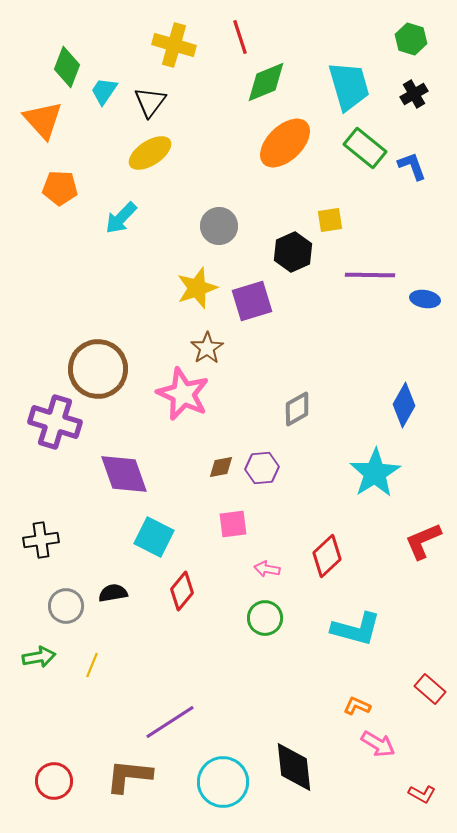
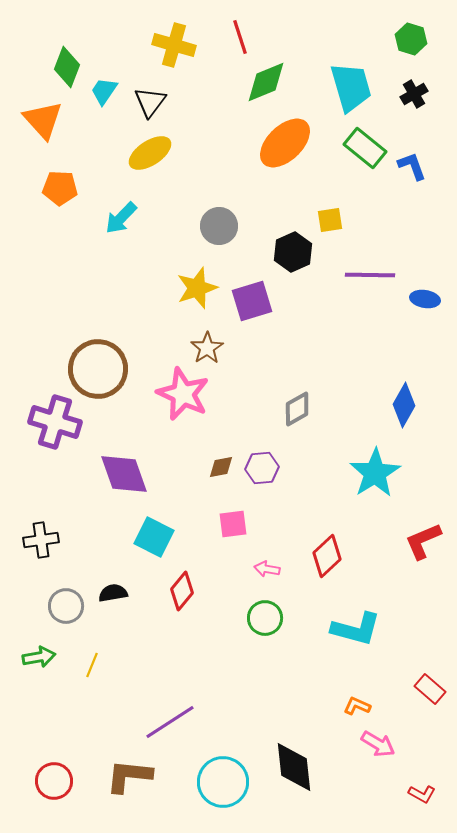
cyan trapezoid at (349, 86): moved 2 px right, 1 px down
